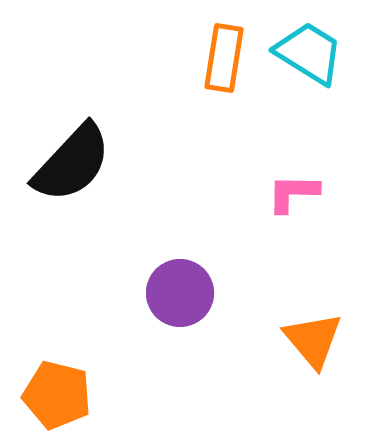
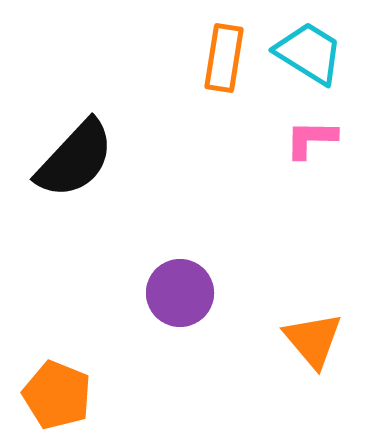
black semicircle: moved 3 px right, 4 px up
pink L-shape: moved 18 px right, 54 px up
orange pentagon: rotated 8 degrees clockwise
